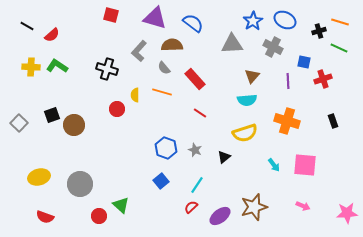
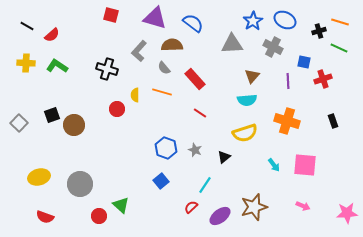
yellow cross at (31, 67): moved 5 px left, 4 px up
cyan line at (197, 185): moved 8 px right
